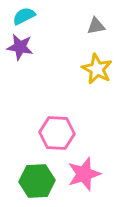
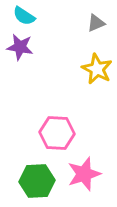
cyan semicircle: rotated 120 degrees counterclockwise
gray triangle: moved 3 px up; rotated 12 degrees counterclockwise
